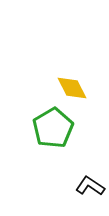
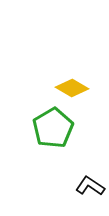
yellow diamond: rotated 32 degrees counterclockwise
